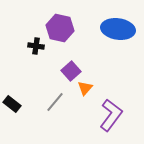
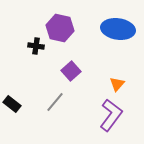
orange triangle: moved 32 px right, 4 px up
